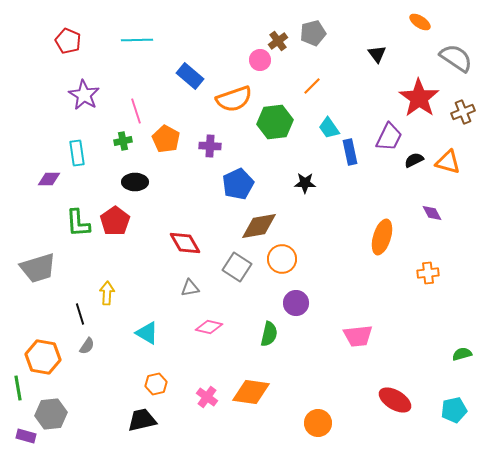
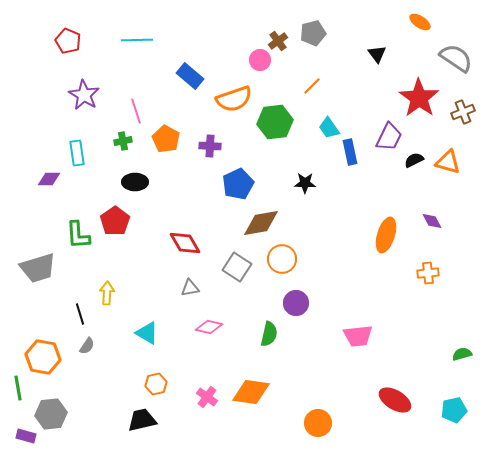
purple diamond at (432, 213): moved 8 px down
green L-shape at (78, 223): moved 12 px down
brown diamond at (259, 226): moved 2 px right, 3 px up
orange ellipse at (382, 237): moved 4 px right, 2 px up
